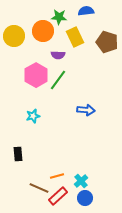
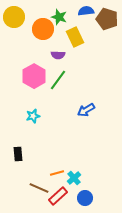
green star: rotated 14 degrees clockwise
orange circle: moved 2 px up
yellow circle: moved 19 px up
brown pentagon: moved 23 px up
pink hexagon: moved 2 px left, 1 px down
blue arrow: rotated 144 degrees clockwise
orange line: moved 3 px up
cyan cross: moved 7 px left, 3 px up
